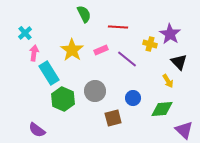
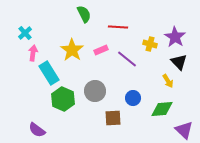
purple star: moved 5 px right, 3 px down
pink arrow: moved 1 px left
brown square: rotated 12 degrees clockwise
